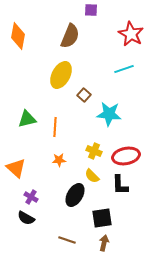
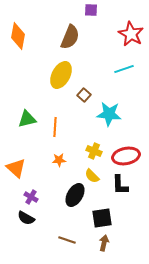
brown semicircle: moved 1 px down
